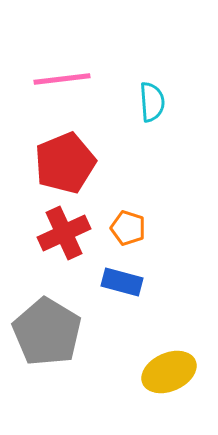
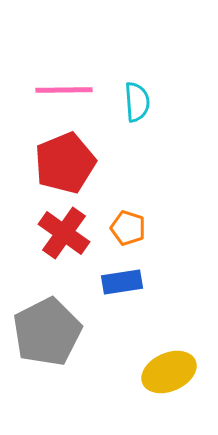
pink line: moved 2 px right, 11 px down; rotated 6 degrees clockwise
cyan semicircle: moved 15 px left
red cross: rotated 30 degrees counterclockwise
blue rectangle: rotated 24 degrees counterclockwise
gray pentagon: rotated 14 degrees clockwise
